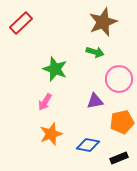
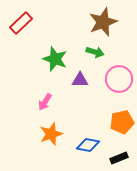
green star: moved 10 px up
purple triangle: moved 15 px left, 21 px up; rotated 12 degrees clockwise
